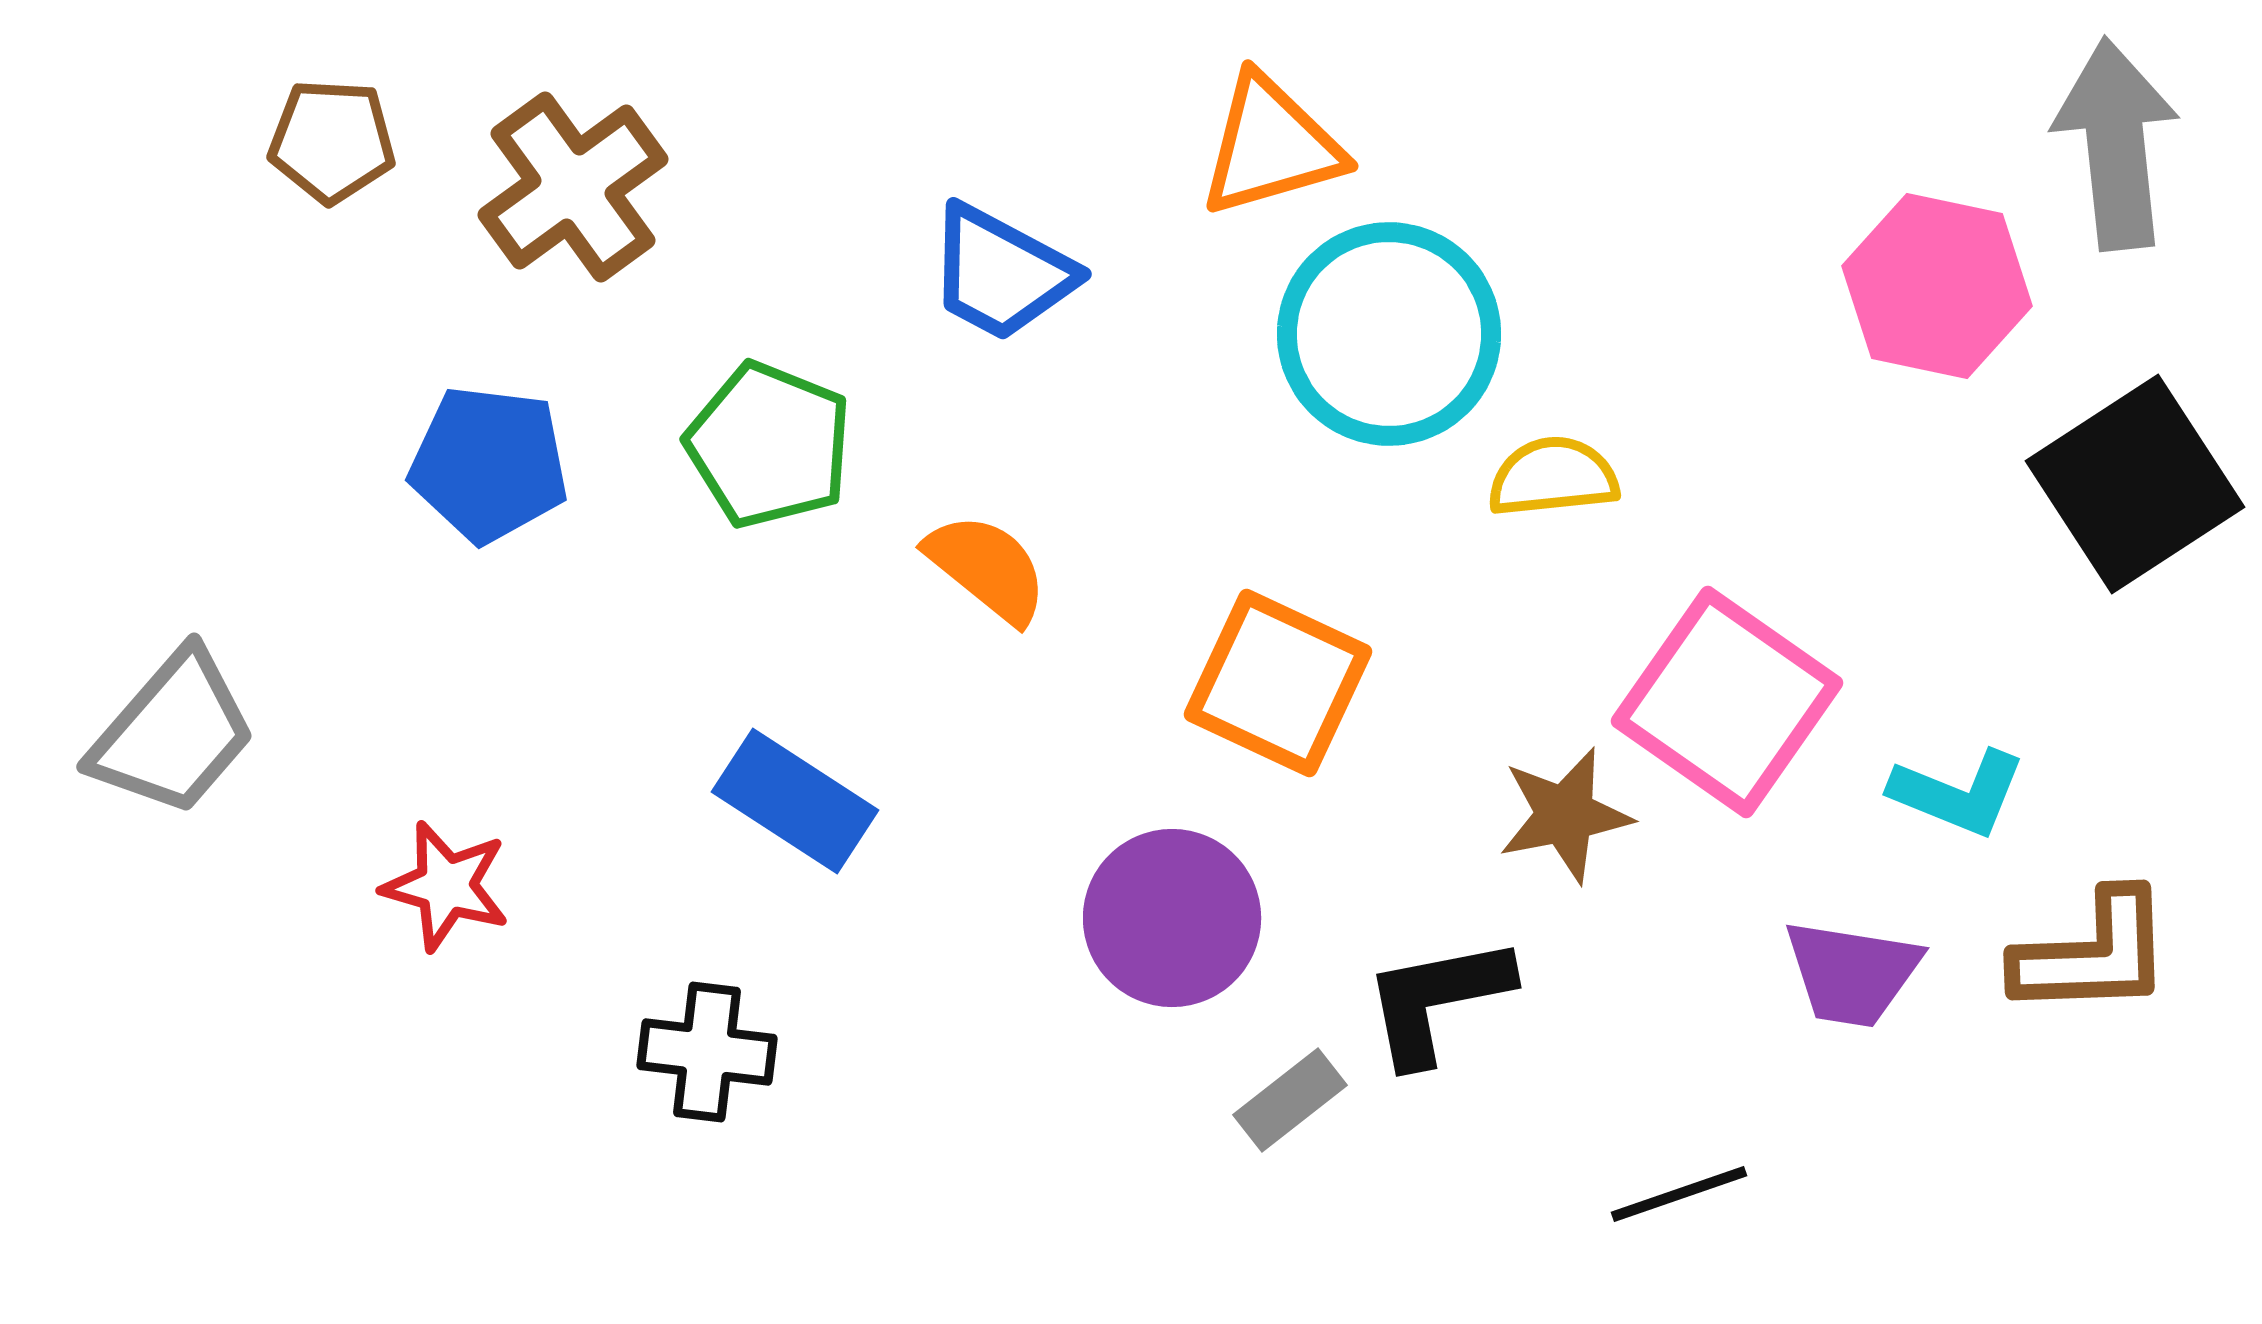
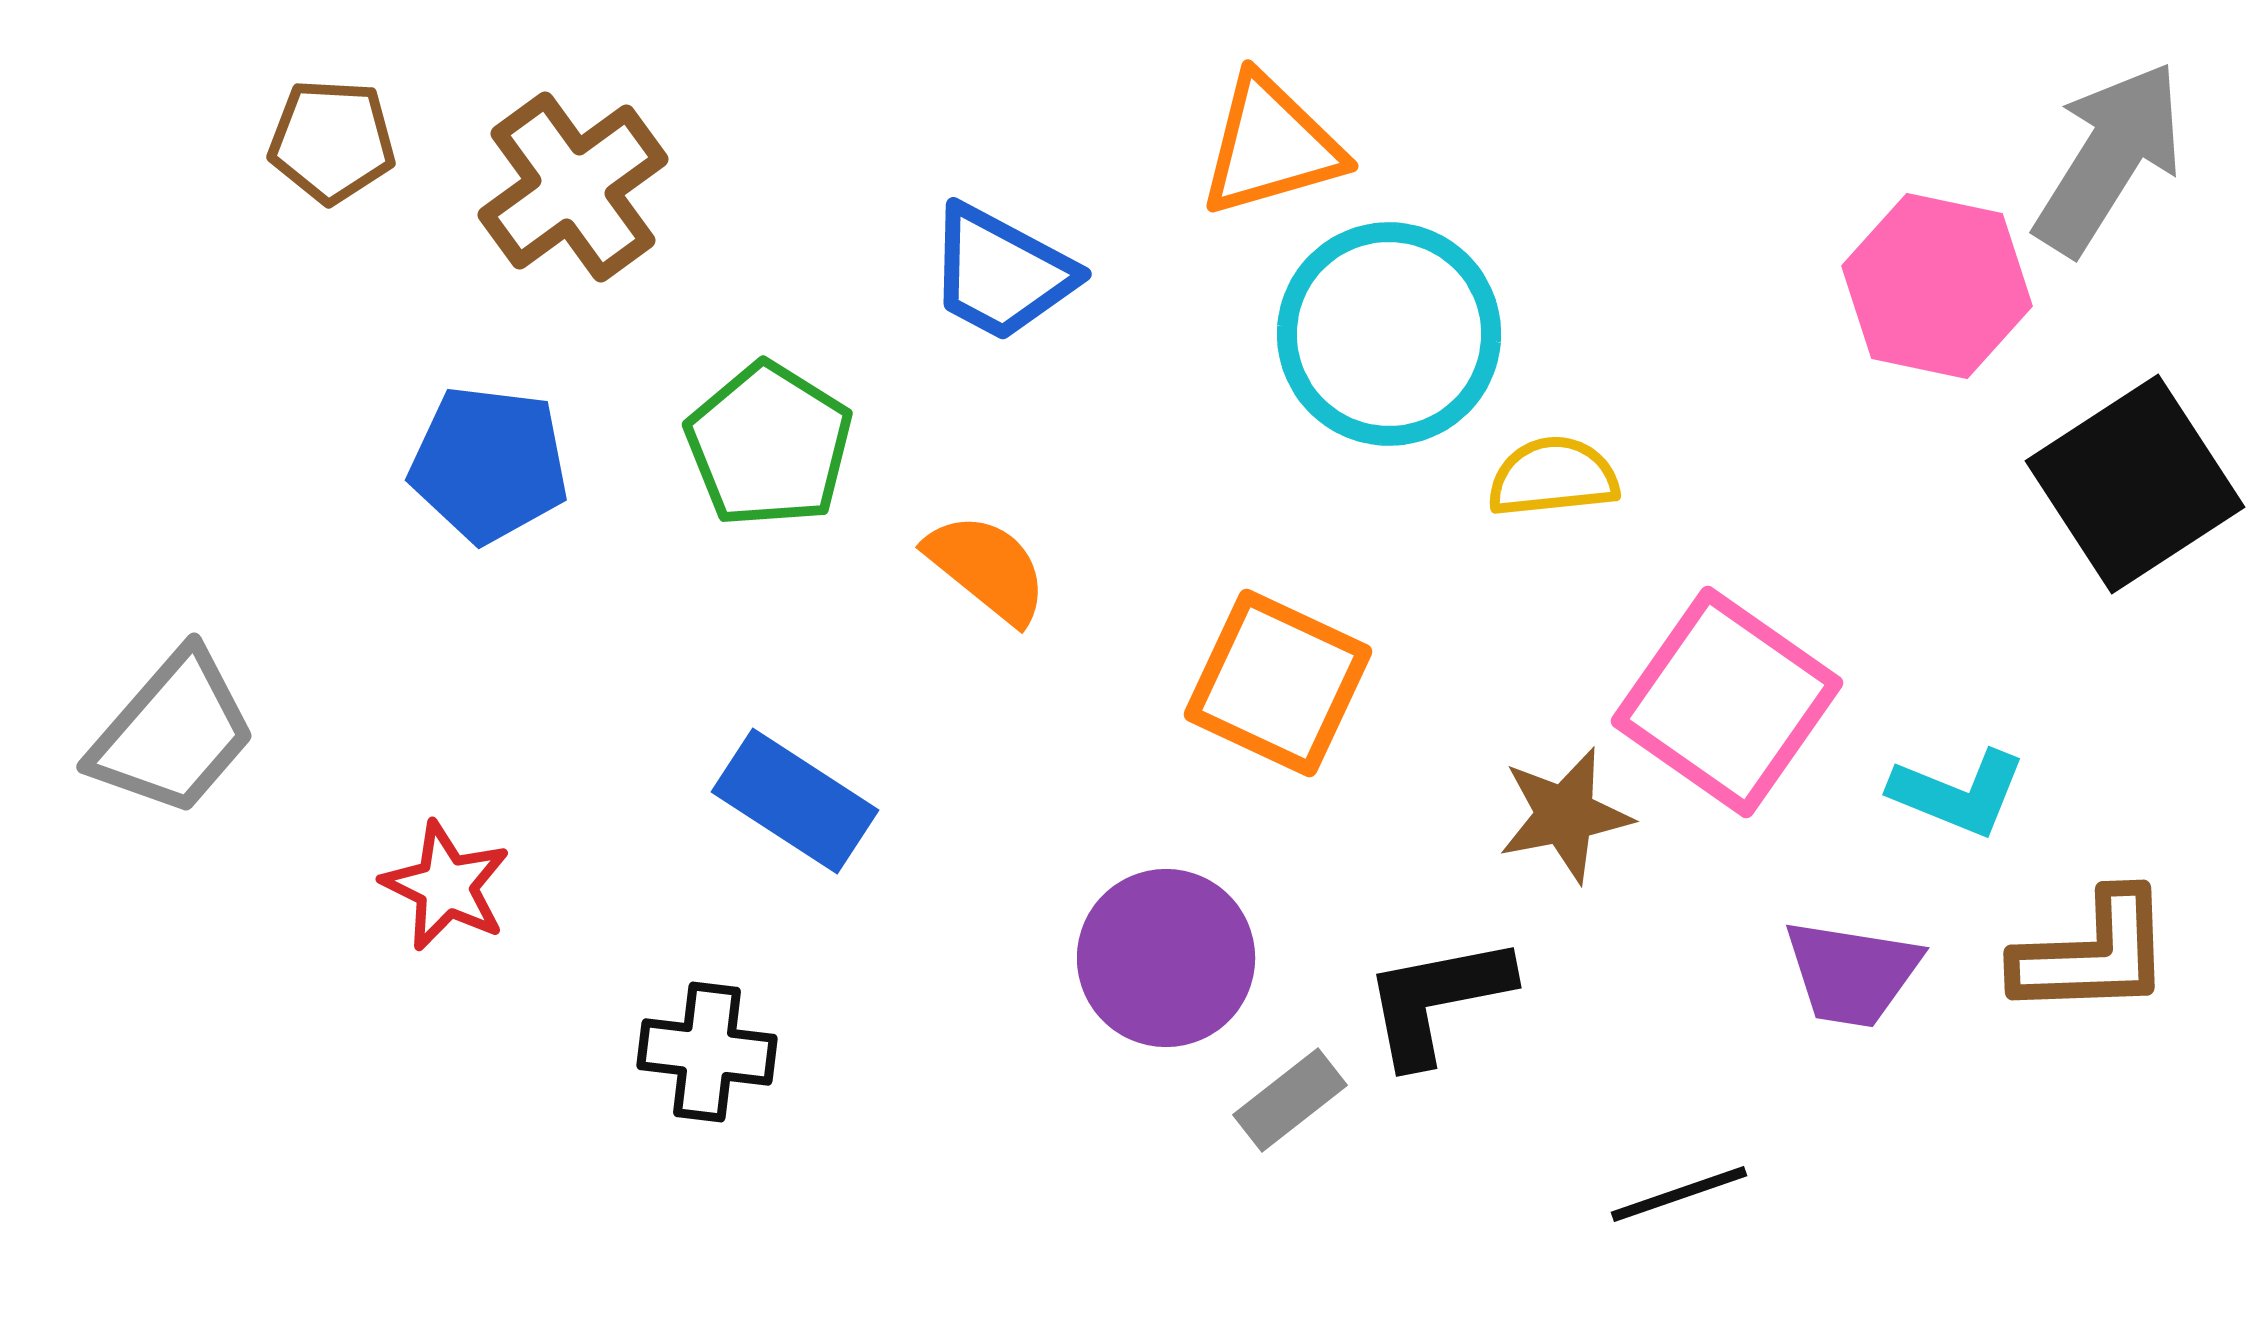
gray arrow: moved 7 px left, 14 px down; rotated 38 degrees clockwise
green pentagon: rotated 10 degrees clockwise
red star: rotated 10 degrees clockwise
purple circle: moved 6 px left, 40 px down
